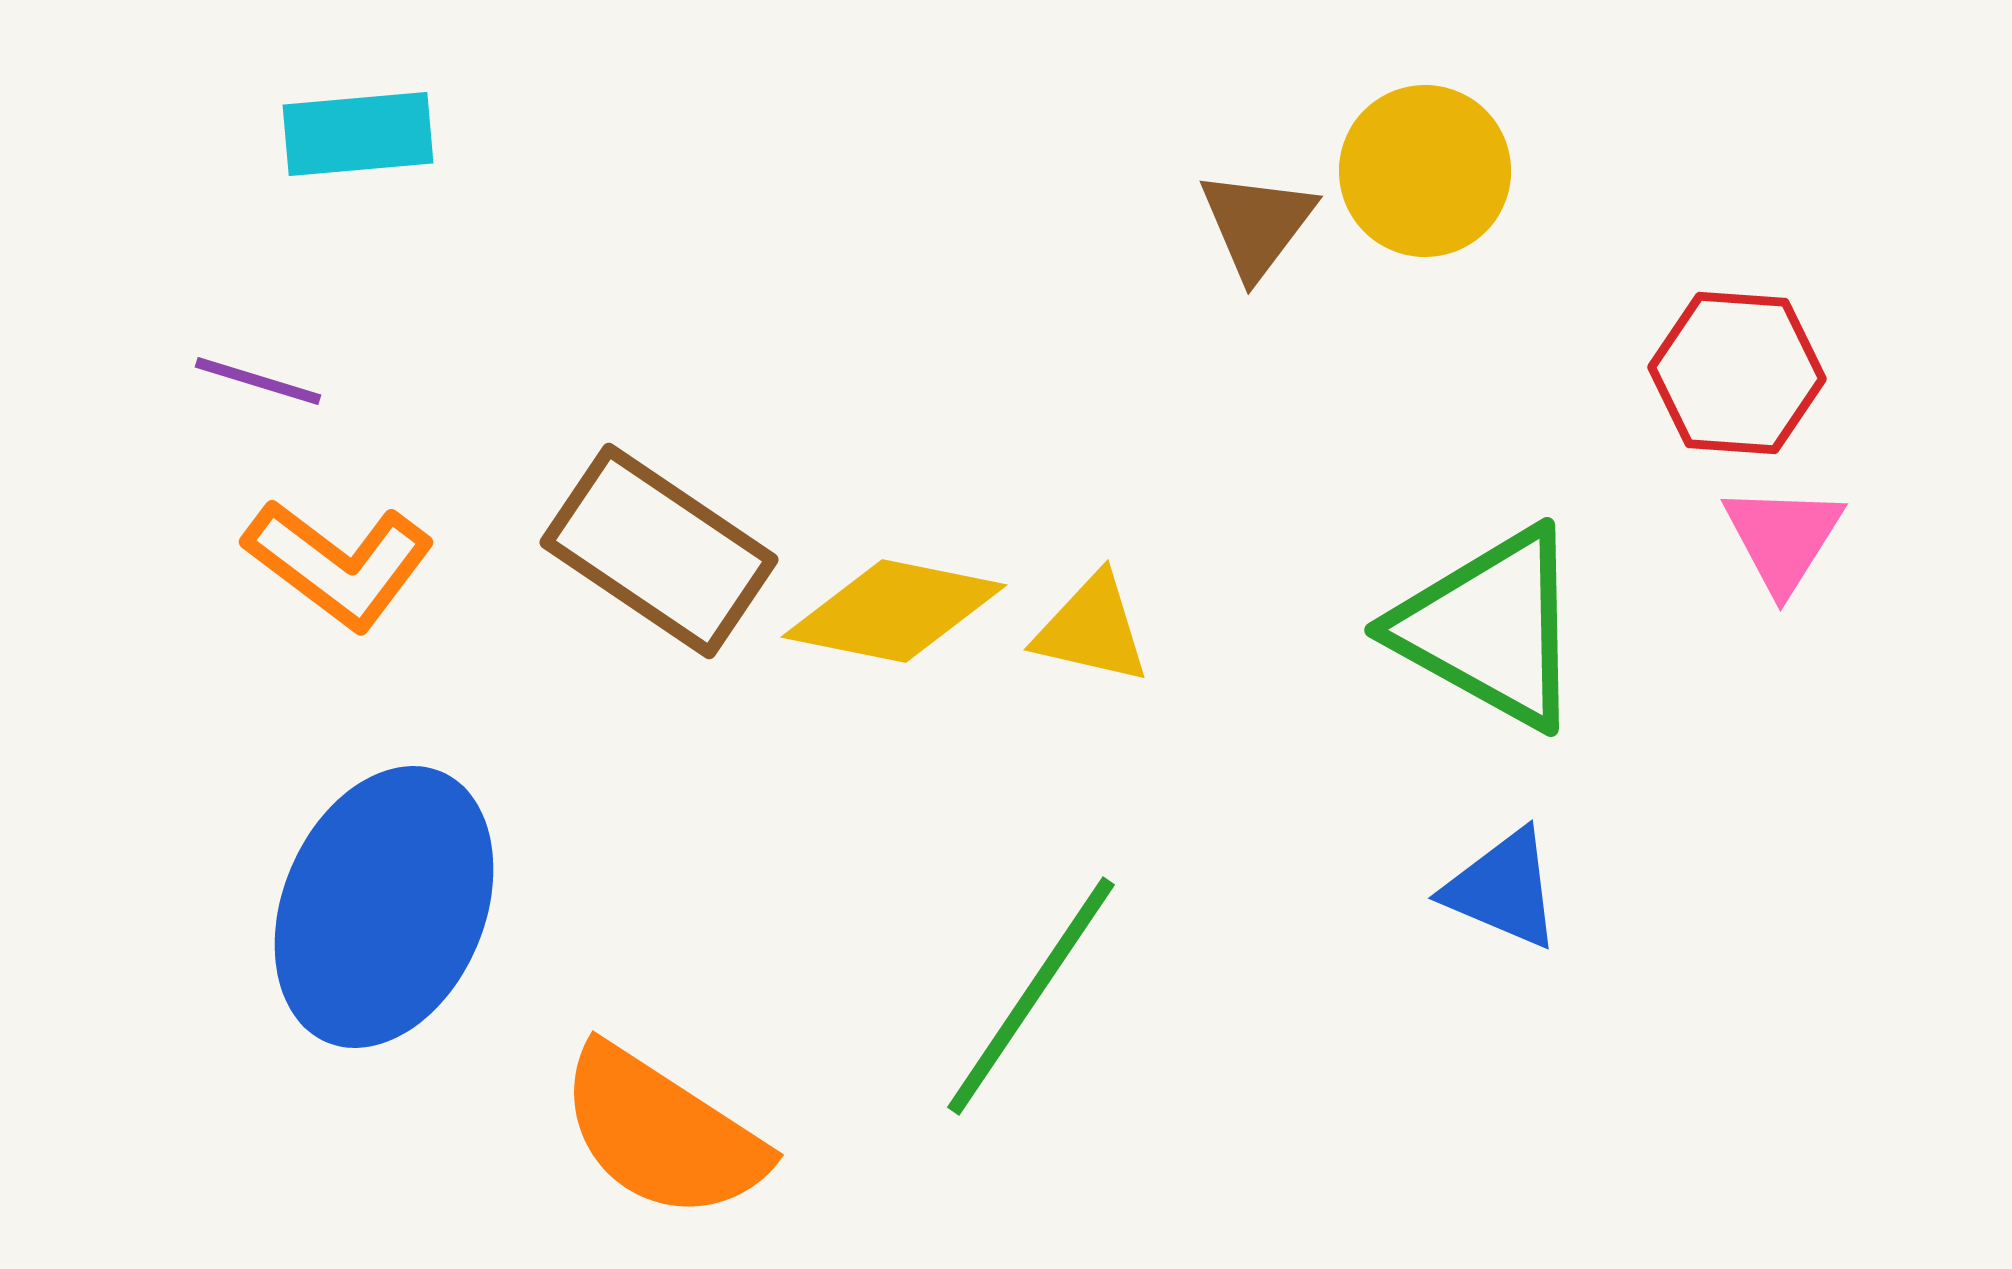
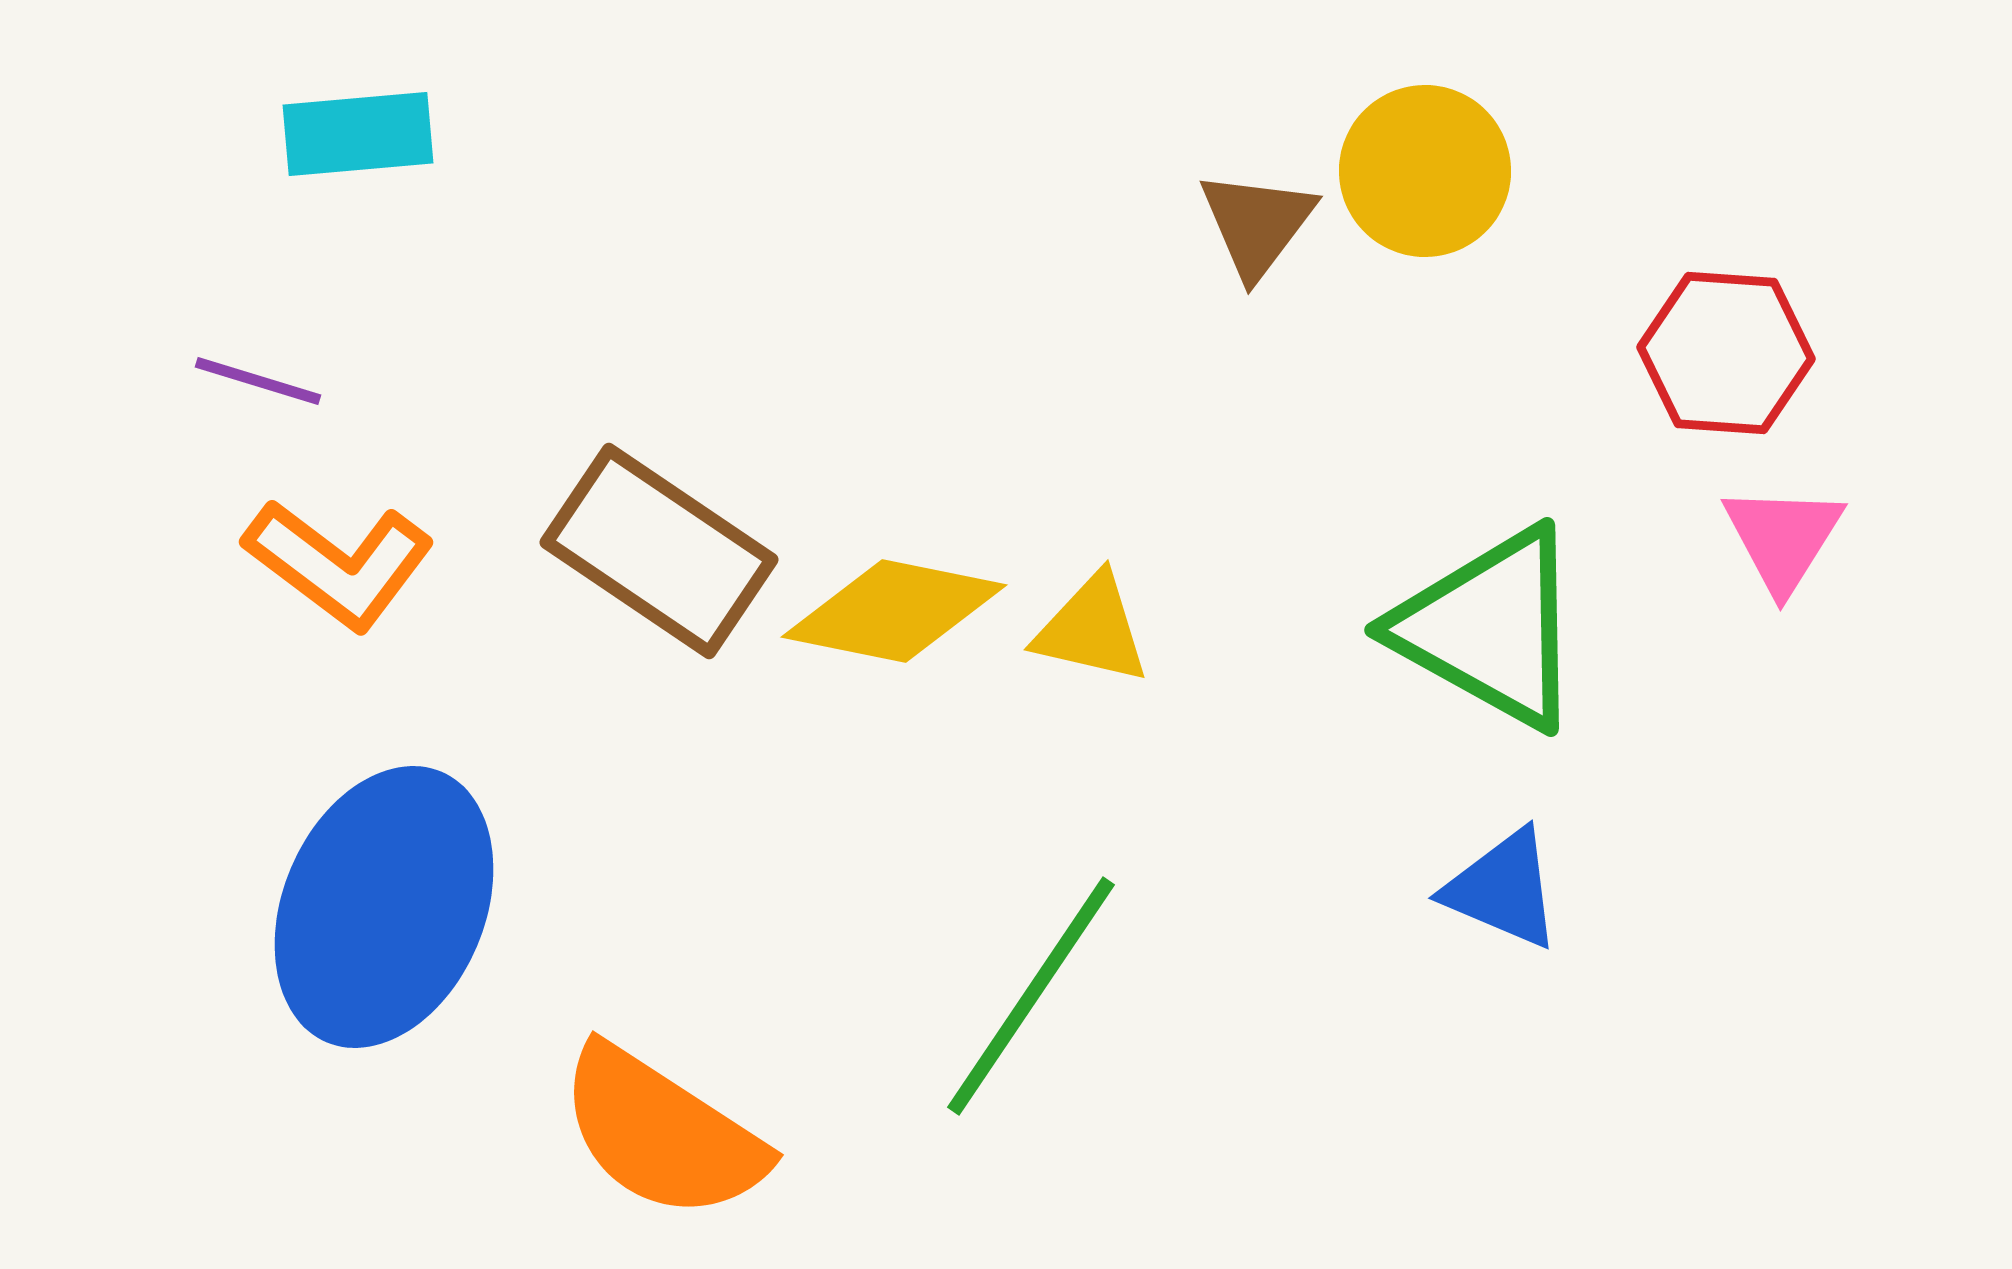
red hexagon: moved 11 px left, 20 px up
